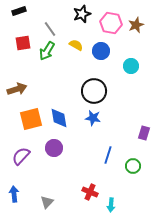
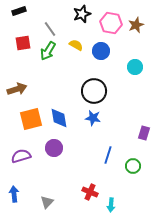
green arrow: moved 1 px right
cyan circle: moved 4 px right, 1 px down
purple semicircle: rotated 30 degrees clockwise
